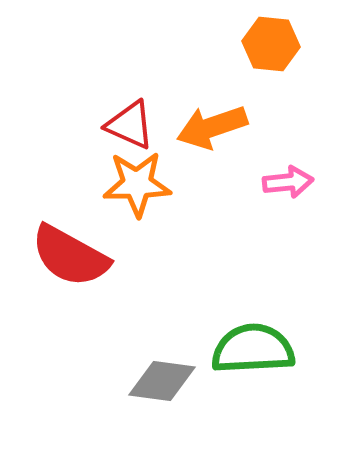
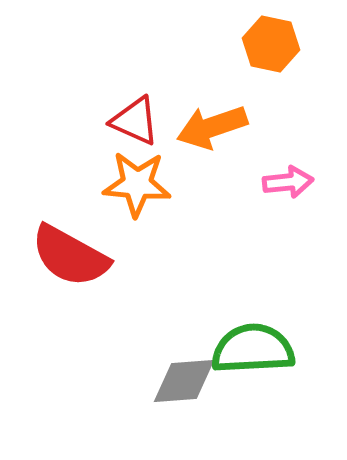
orange hexagon: rotated 6 degrees clockwise
red triangle: moved 5 px right, 4 px up
orange star: rotated 6 degrees clockwise
gray diamond: moved 22 px right; rotated 12 degrees counterclockwise
